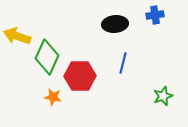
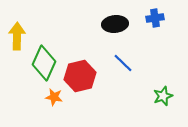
blue cross: moved 3 px down
yellow arrow: rotated 72 degrees clockwise
green diamond: moved 3 px left, 6 px down
blue line: rotated 60 degrees counterclockwise
red hexagon: rotated 12 degrees counterclockwise
orange star: moved 1 px right
